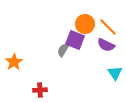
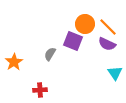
purple square: moved 2 px left, 1 px down
purple semicircle: moved 1 px right, 1 px up
gray semicircle: moved 13 px left, 4 px down
